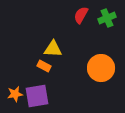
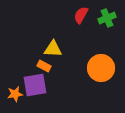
purple square: moved 2 px left, 11 px up
